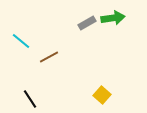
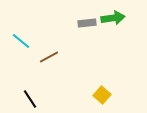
gray rectangle: rotated 24 degrees clockwise
